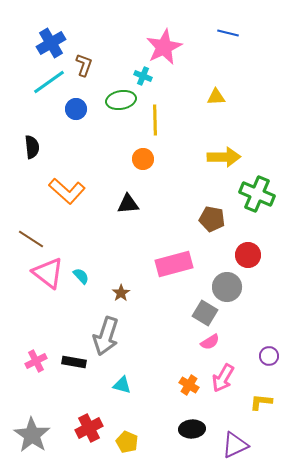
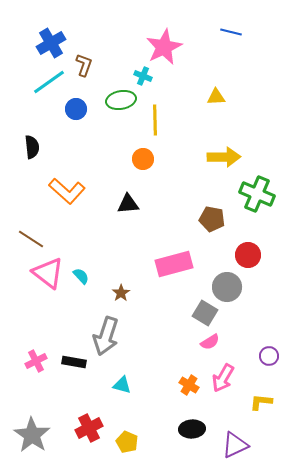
blue line: moved 3 px right, 1 px up
